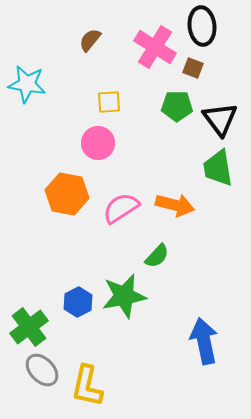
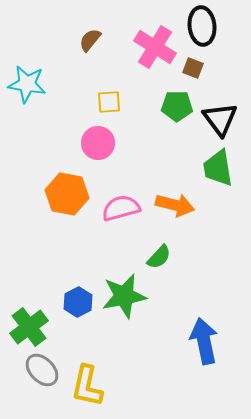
pink semicircle: rotated 18 degrees clockwise
green semicircle: moved 2 px right, 1 px down
